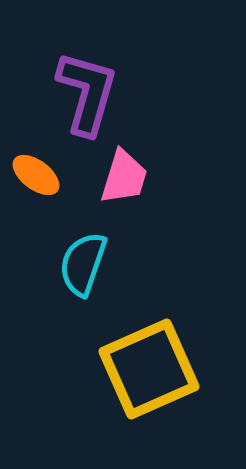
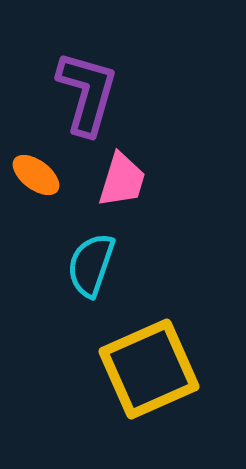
pink trapezoid: moved 2 px left, 3 px down
cyan semicircle: moved 8 px right, 1 px down
